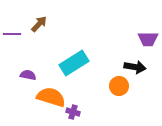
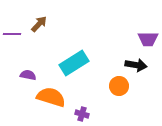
black arrow: moved 1 px right, 2 px up
purple cross: moved 9 px right, 2 px down
